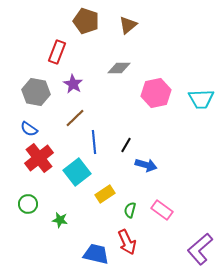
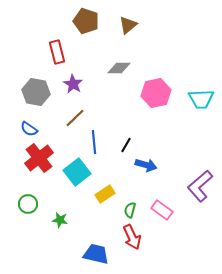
red rectangle: rotated 35 degrees counterclockwise
red arrow: moved 5 px right, 5 px up
purple L-shape: moved 63 px up
